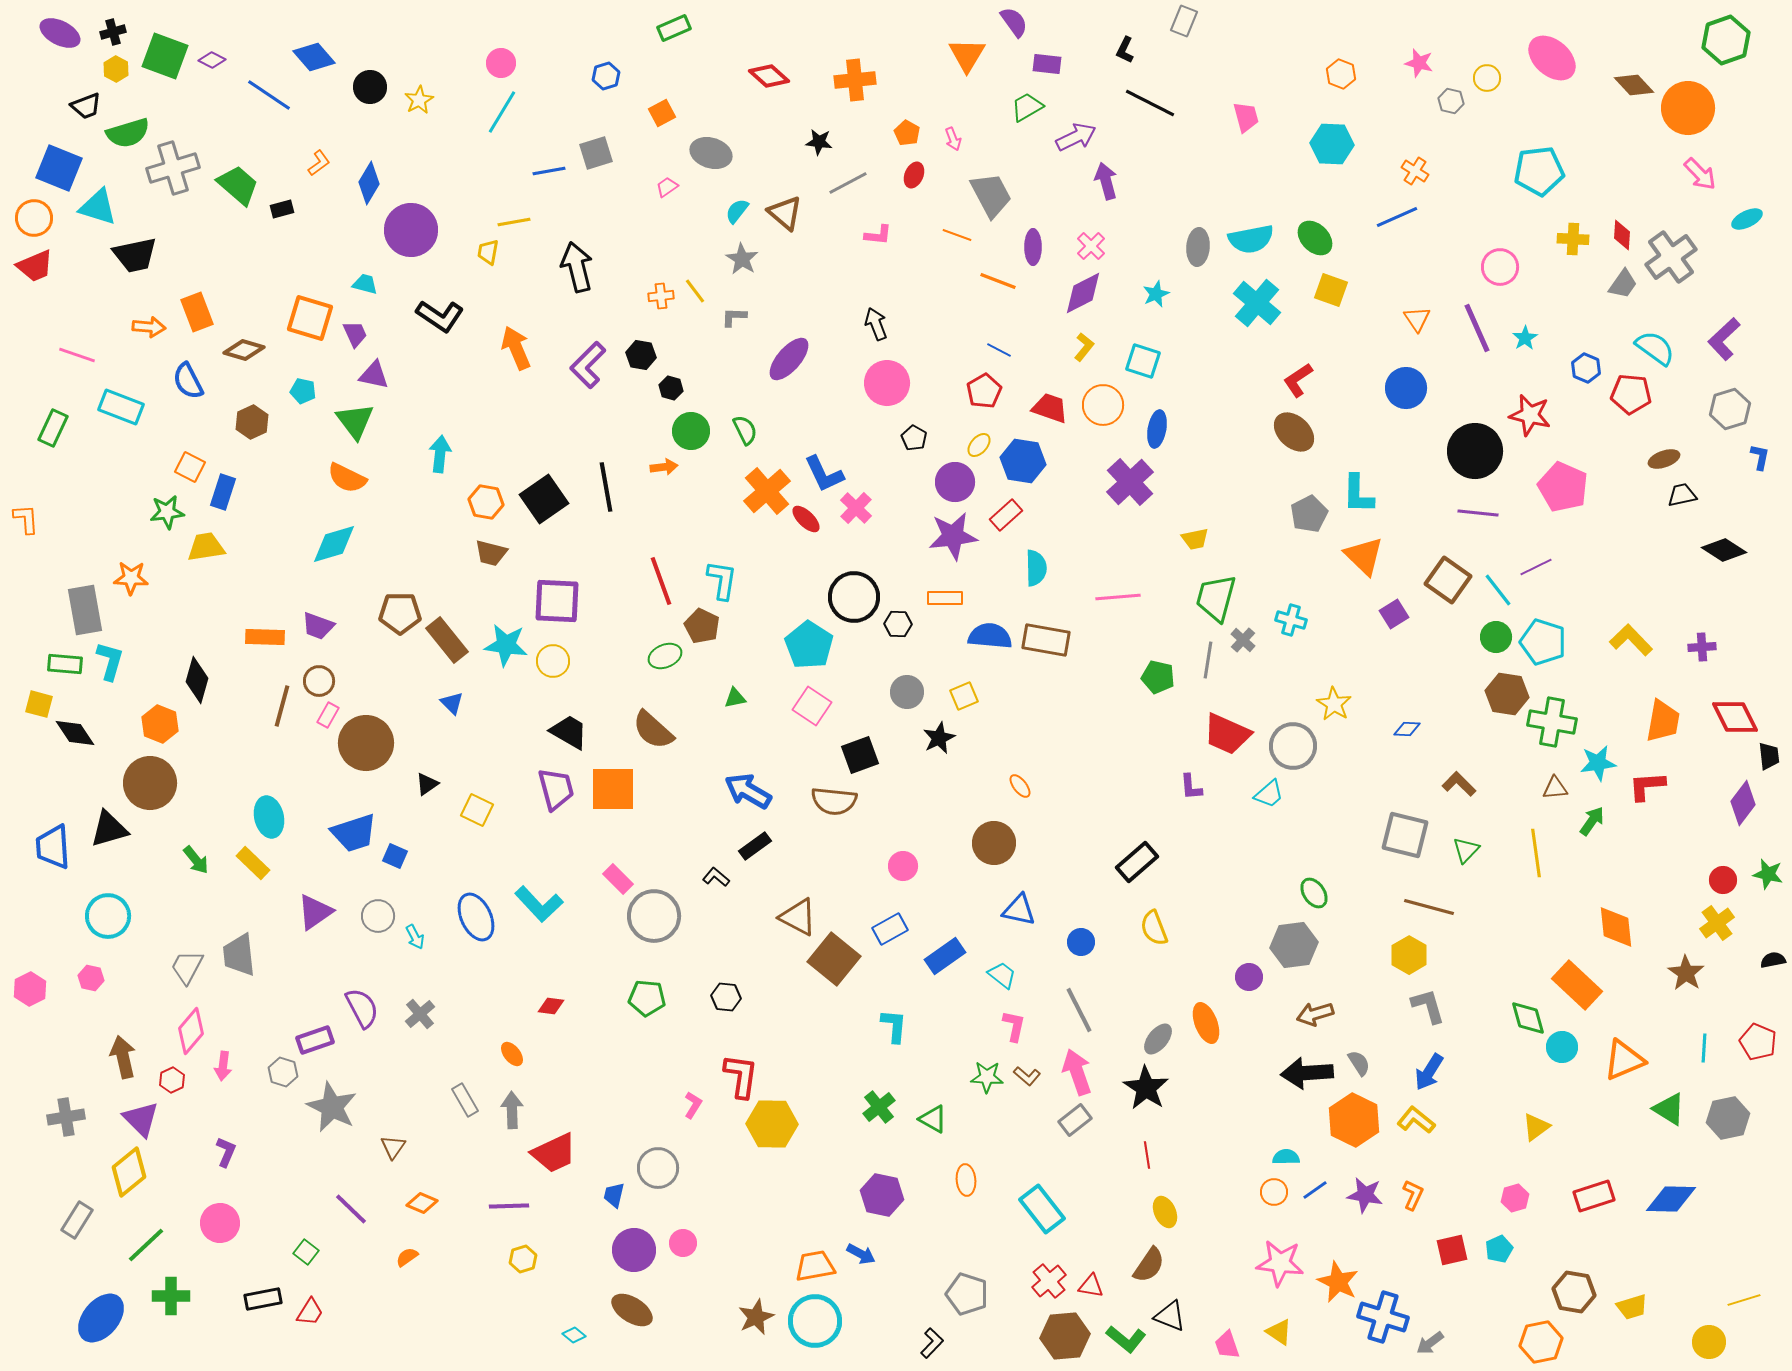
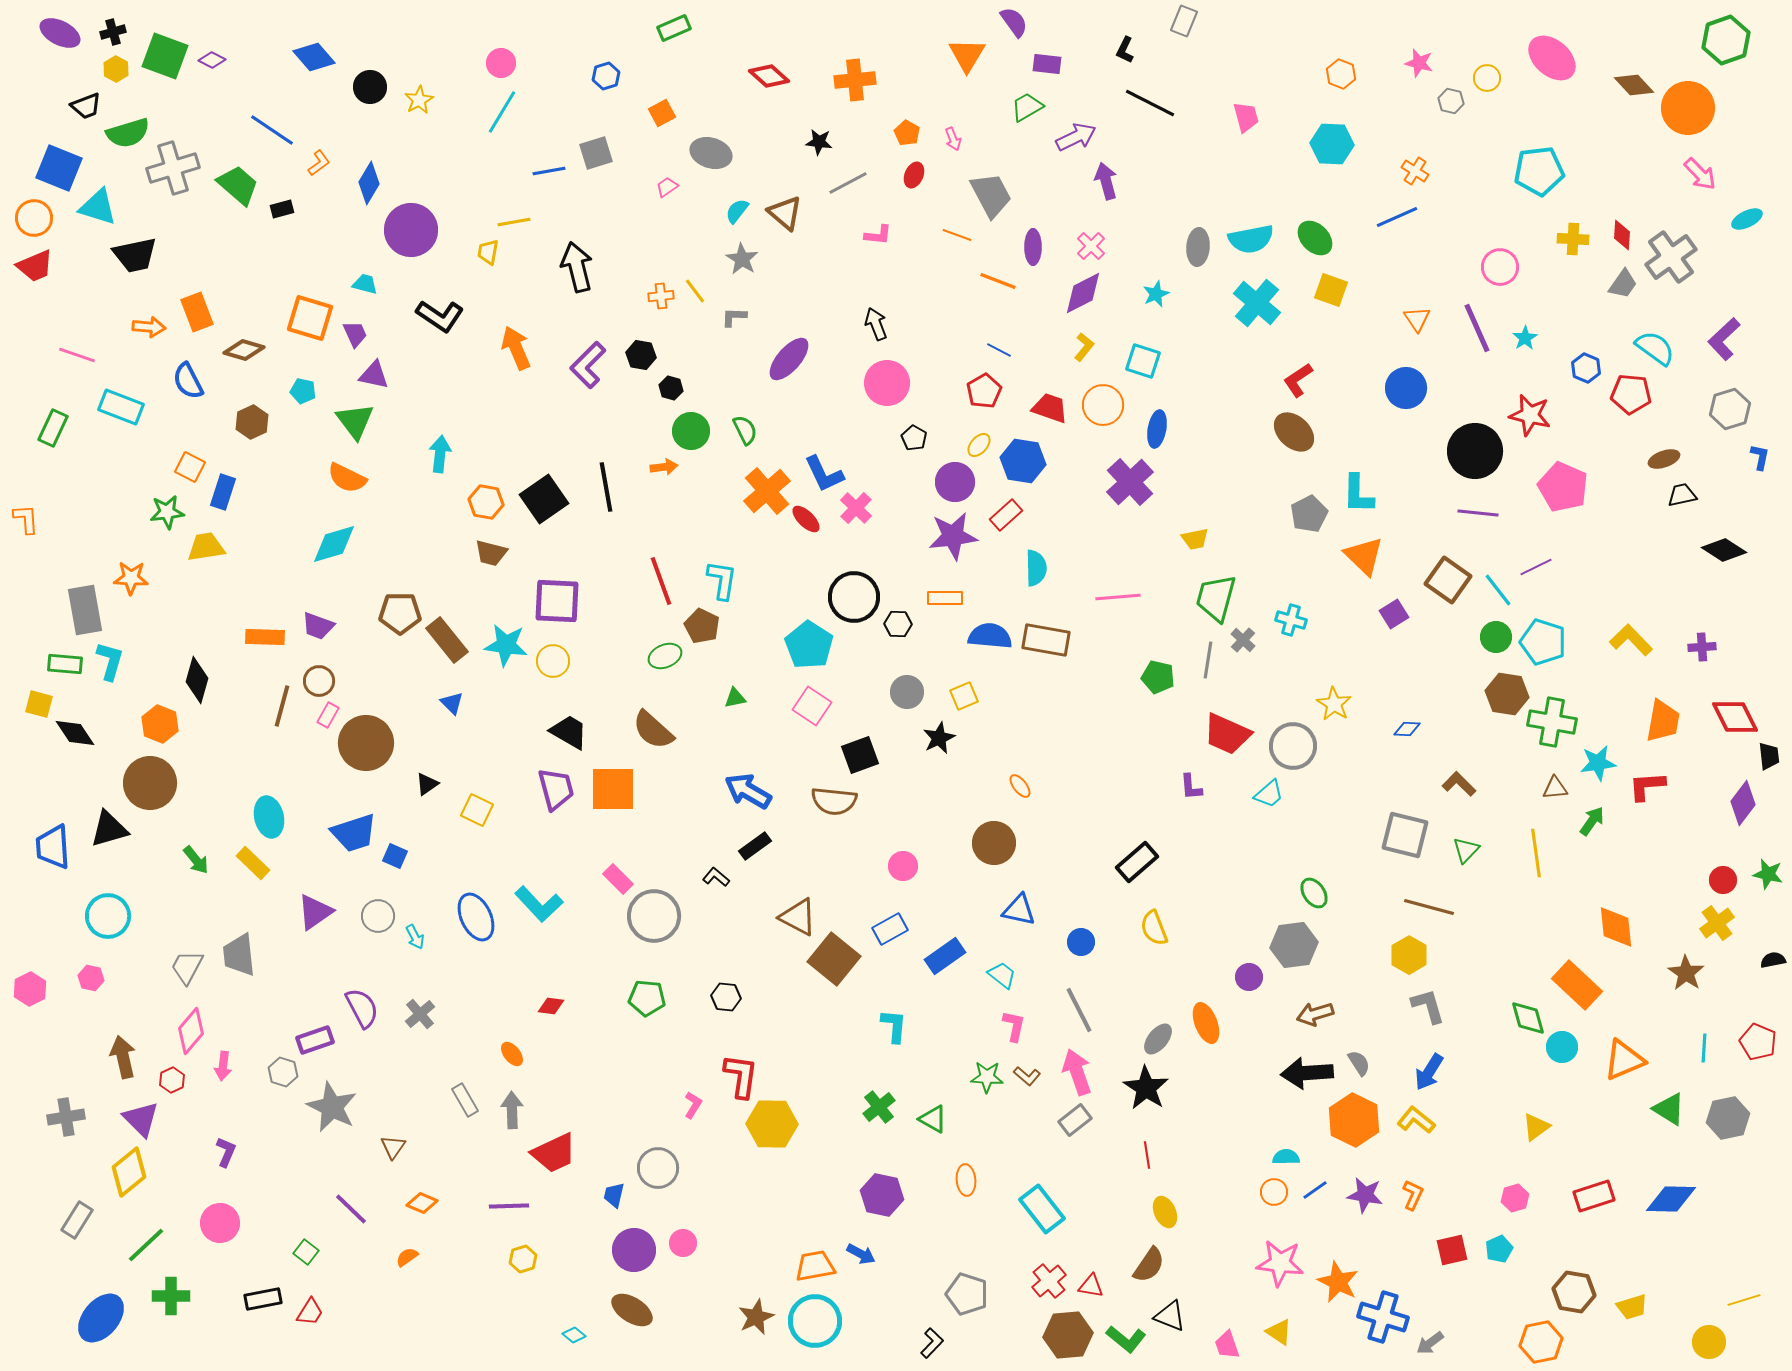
blue line at (269, 95): moved 3 px right, 35 px down
brown hexagon at (1065, 1336): moved 3 px right, 1 px up
